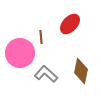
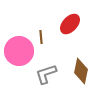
pink circle: moved 1 px left, 2 px up
gray L-shape: rotated 60 degrees counterclockwise
